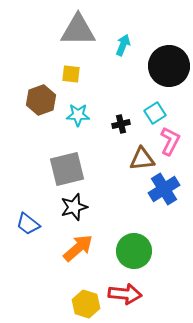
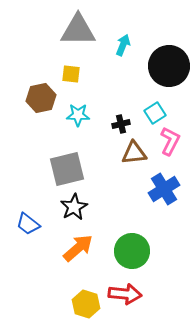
brown hexagon: moved 2 px up; rotated 8 degrees clockwise
brown triangle: moved 8 px left, 6 px up
black star: rotated 12 degrees counterclockwise
green circle: moved 2 px left
